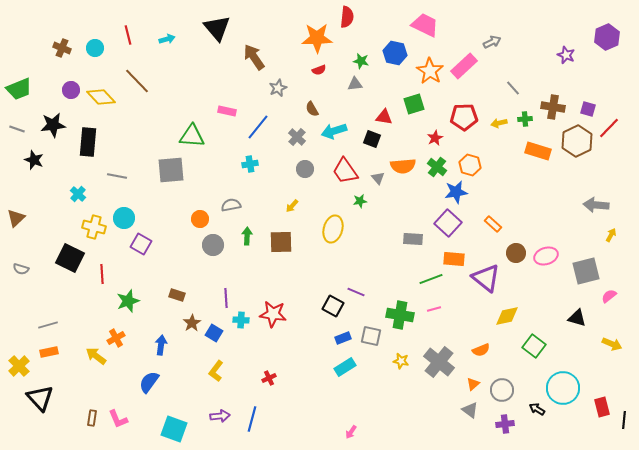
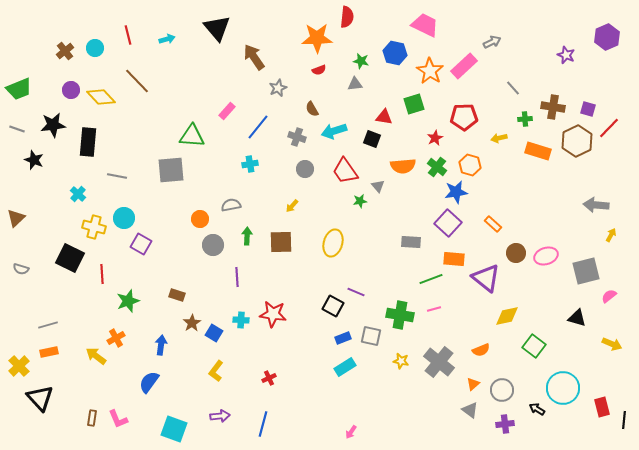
brown cross at (62, 48): moved 3 px right, 3 px down; rotated 30 degrees clockwise
pink rectangle at (227, 111): rotated 60 degrees counterclockwise
yellow arrow at (499, 123): moved 15 px down
gray cross at (297, 137): rotated 24 degrees counterclockwise
gray triangle at (378, 178): moved 8 px down
yellow ellipse at (333, 229): moved 14 px down
gray rectangle at (413, 239): moved 2 px left, 3 px down
purple line at (226, 298): moved 11 px right, 21 px up
blue line at (252, 419): moved 11 px right, 5 px down
